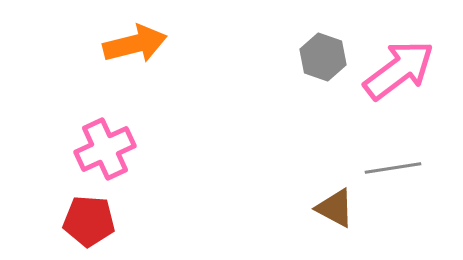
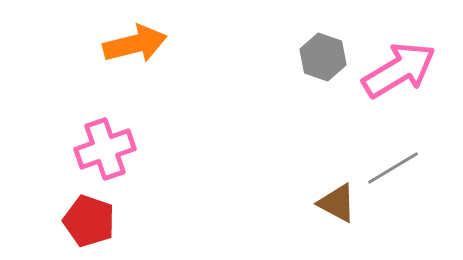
pink arrow: rotated 6 degrees clockwise
pink cross: rotated 6 degrees clockwise
gray line: rotated 22 degrees counterclockwise
brown triangle: moved 2 px right, 5 px up
red pentagon: rotated 15 degrees clockwise
